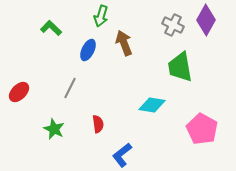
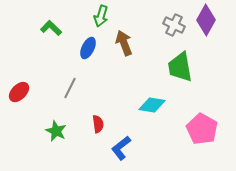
gray cross: moved 1 px right
blue ellipse: moved 2 px up
green star: moved 2 px right, 2 px down
blue L-shape: moved 1 px left, 7 px up
